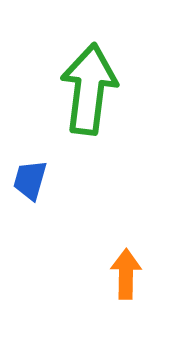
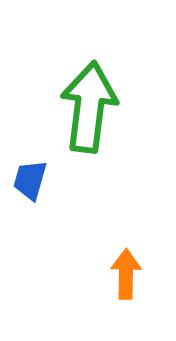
green arrow: moved 18 px down
